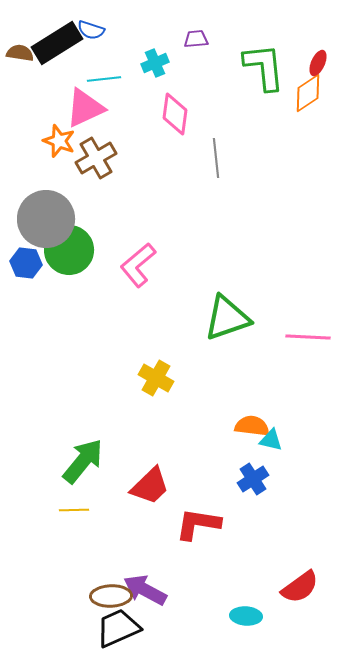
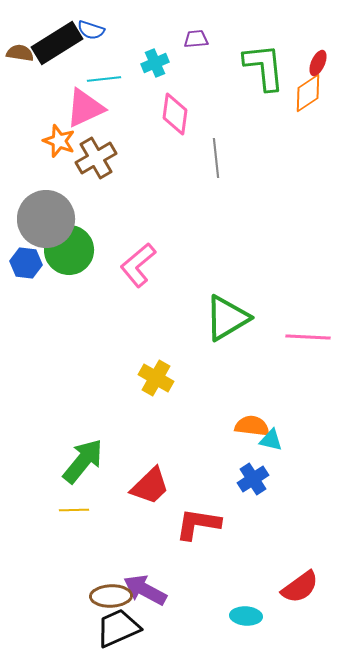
green triangle: rotated 12 degrees counterclockwise
